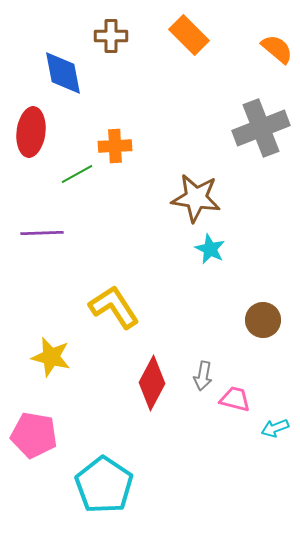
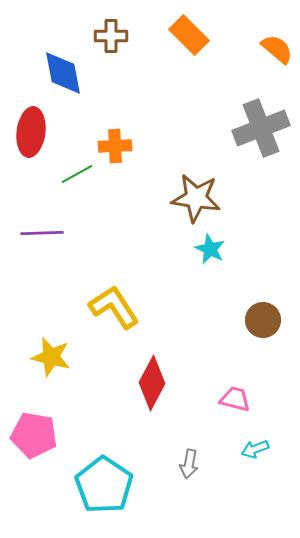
gray arrow: moved 14 px left, 88 px down
cyan arrow: moved 20 px left, 21 px down
